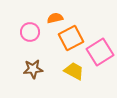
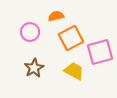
orange semicircle: moved 1 px right, 2 px up
pink square: rotated 16 degrees clockwise
brown star: moved 1 px right, 1 px up; rotated 24 degrees counterclockwise
